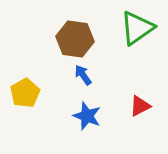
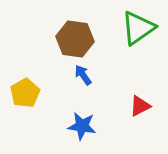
green triangle: moved 1 px right
blue star: moved 5 px left, 10 px down; rotated 12 degrees counterclockwise
